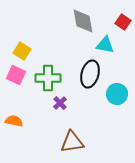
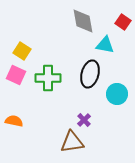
purple cross: moved 24 px right, 17 px down
